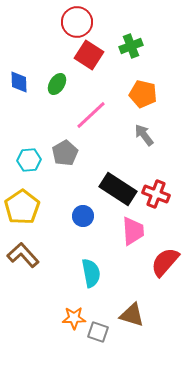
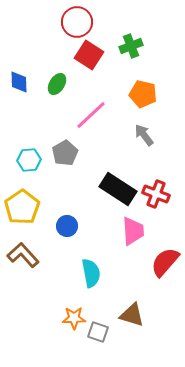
blue circle: moved 16 px left, 10 px down
